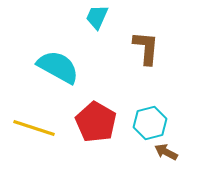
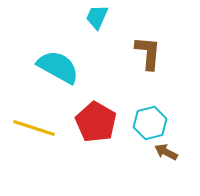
brown L-shape: moved 2 px right, 5 px down
